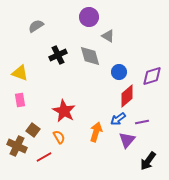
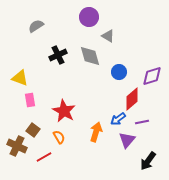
yellow triangle: moved 5 px down
red diamond: moved 5 px right, 3 px down
pink rectangle: moved 10 px right
